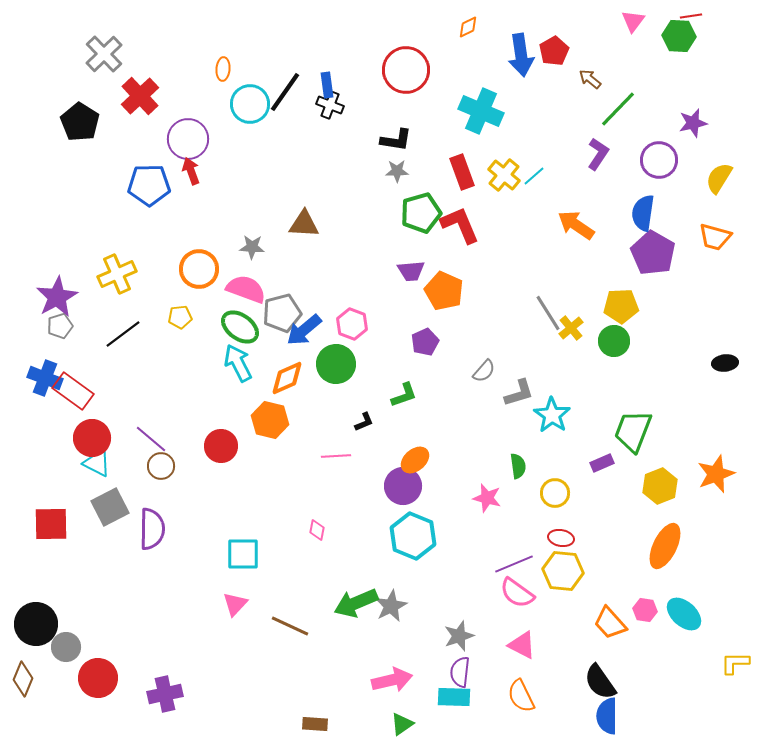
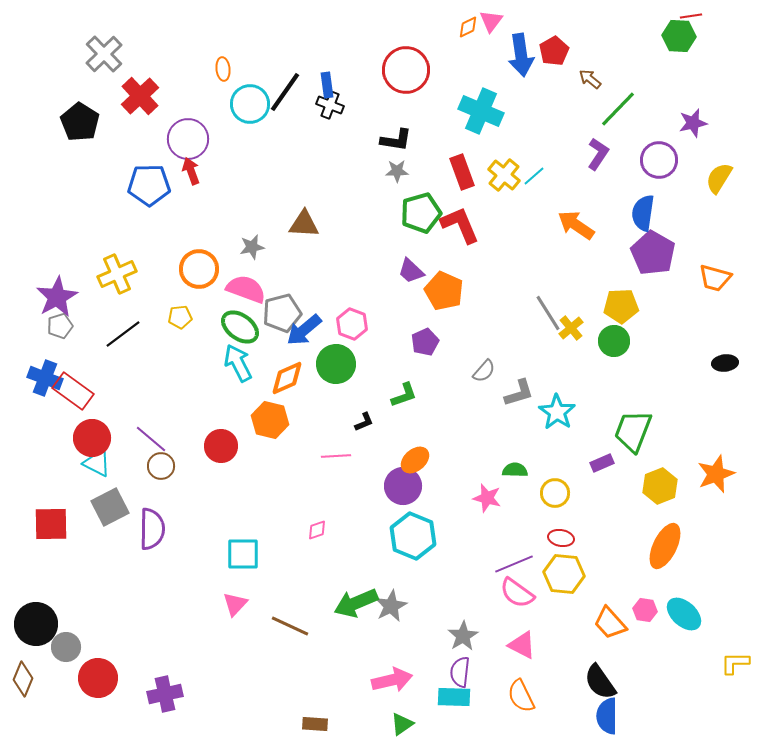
pink triangle at (633, 21): moved 142 px left
orange ellipse at (223, 69): rotated 10 degrees counterclockwise
orange trapezoid at (715, 237): moved 41 px down
gray star at (252, 247): rotated 15 degrees counterclockwise
purple trapezoid at (411, 271): rotated 48 degrees clockwise
cyan star at (552, 415): moved 5 px right, 3 px up
green semicircle at (518, 466): moved 3 px left, 4 px down; rotated 80 degrees counterclockwise
pink diamond at (317, 530): rotated 60 degrees clockwise
yellow hexagon at (563, 571): moved 1 px right, 3 px down
gray star at (459, 636): moved 4 px right; rotated 12 degrees counterclockwise
